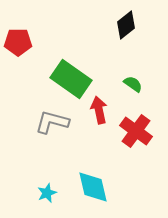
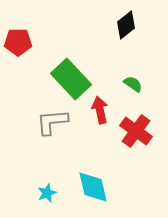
green rectangle: rotated 12 degrees clockwise
red arrow: moved 1 px right
gray L-shape: rotated 20 degrees counterclockwise
